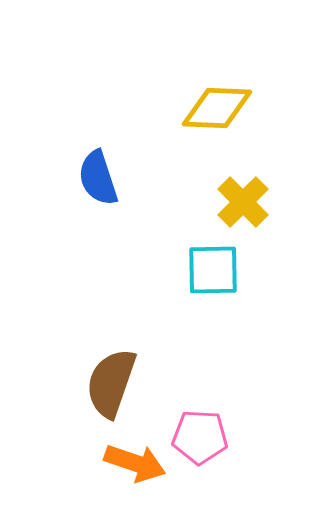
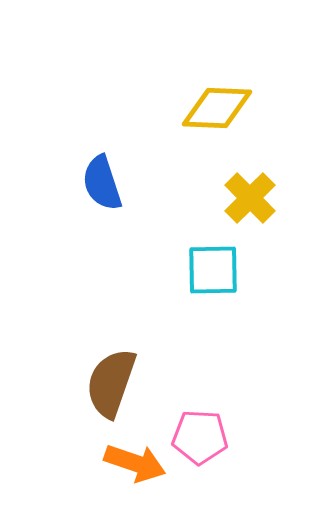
blue semicircle: moved 4 px right, 5 px down
yellow cross: moved 7 px right, 4 px up
